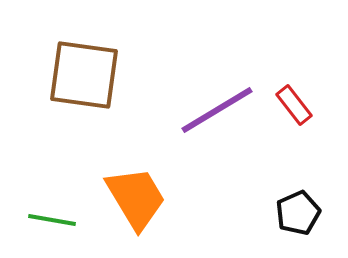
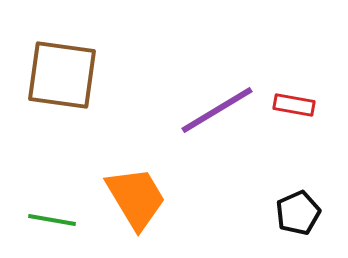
brown square: moved 22 px left
red rectangle: rotated 42 degrees counterclockwise
